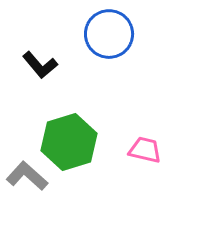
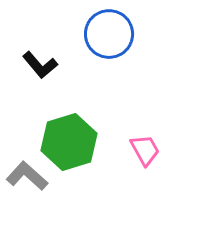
pink trapezoid: rotated 48 degrees clockwise
